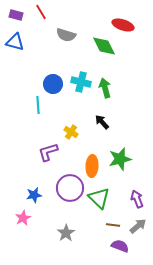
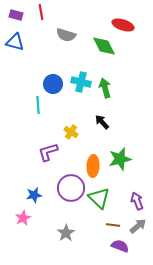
red line: rotated 21 degrees clockwise
orange ellipse: moved 1 px right
purple circle: moved 1 px right
purple arrow: moved 2 px down
